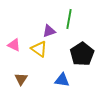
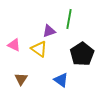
blue triangle: moved 1 px left; rotated 28 degrees clockwise
